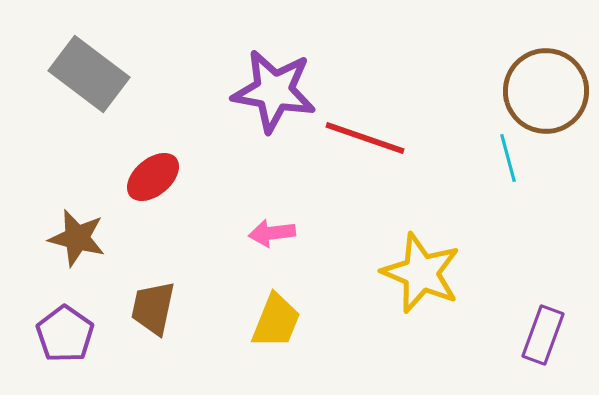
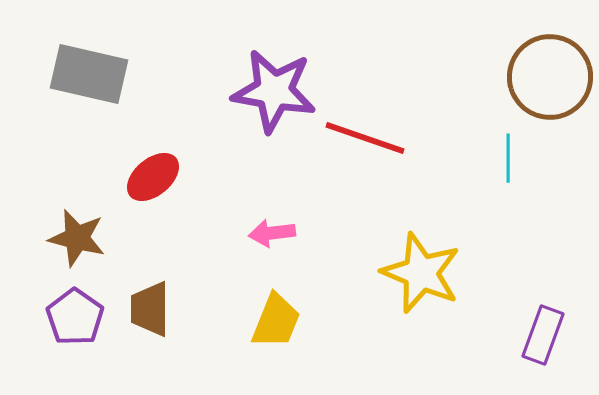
gray rectangle: rotated 24 degrees counterclockwise
brown circle: moved 4 px right, 14 px up
cyan line: rotated 15 degrees clockwise
brown trapezoid: moved 3 px left, 1 px down; rotated 12 degrees counterclockwise
purple pentagon: moved 10 px right, 17 px up
